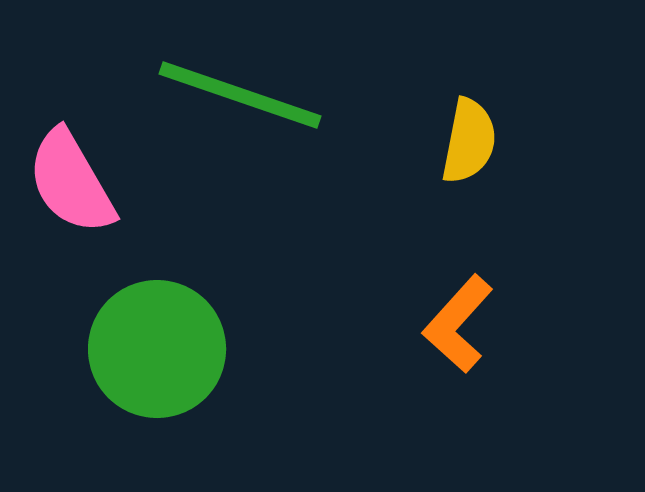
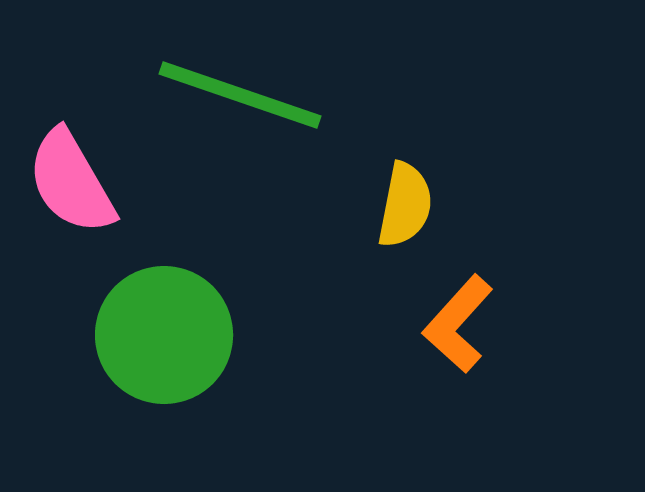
yellow semicircle: moved 64 px left, 64 px down
green circle: moved 7 px right, 14 px up
